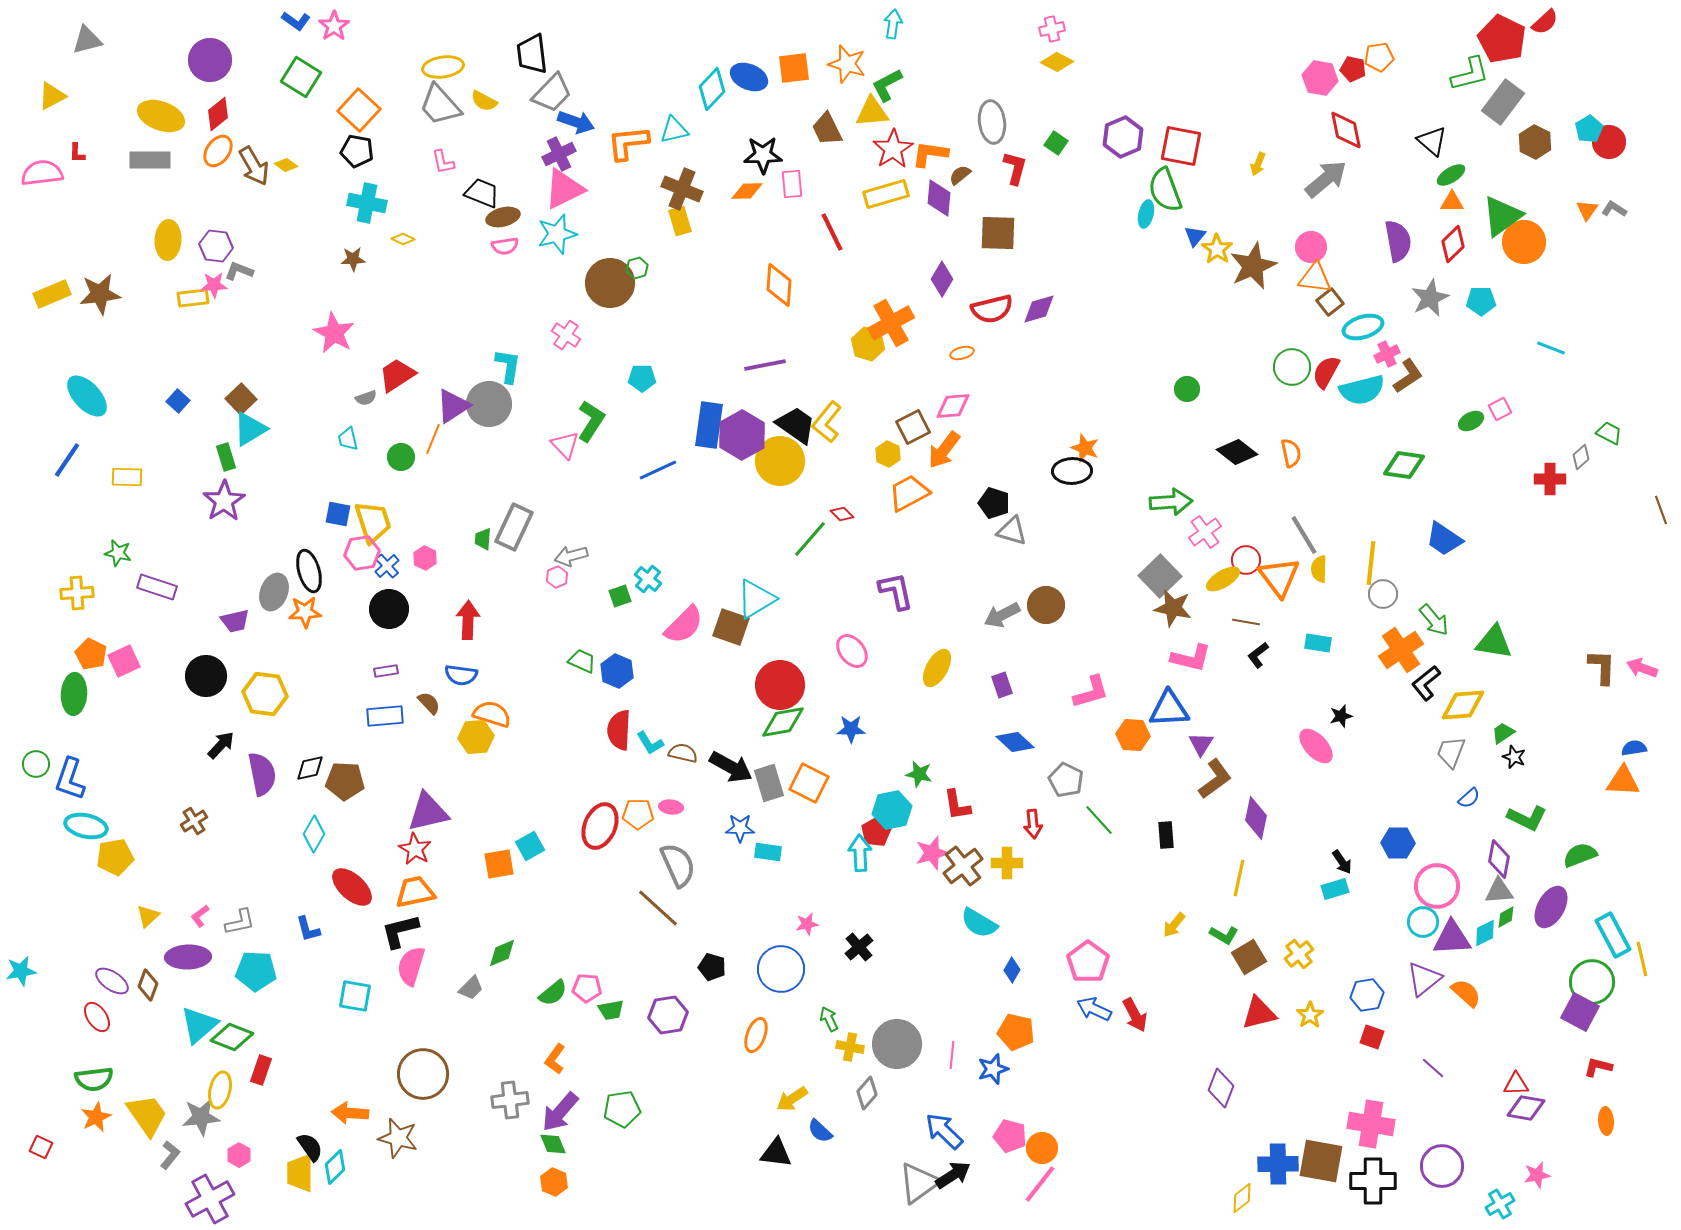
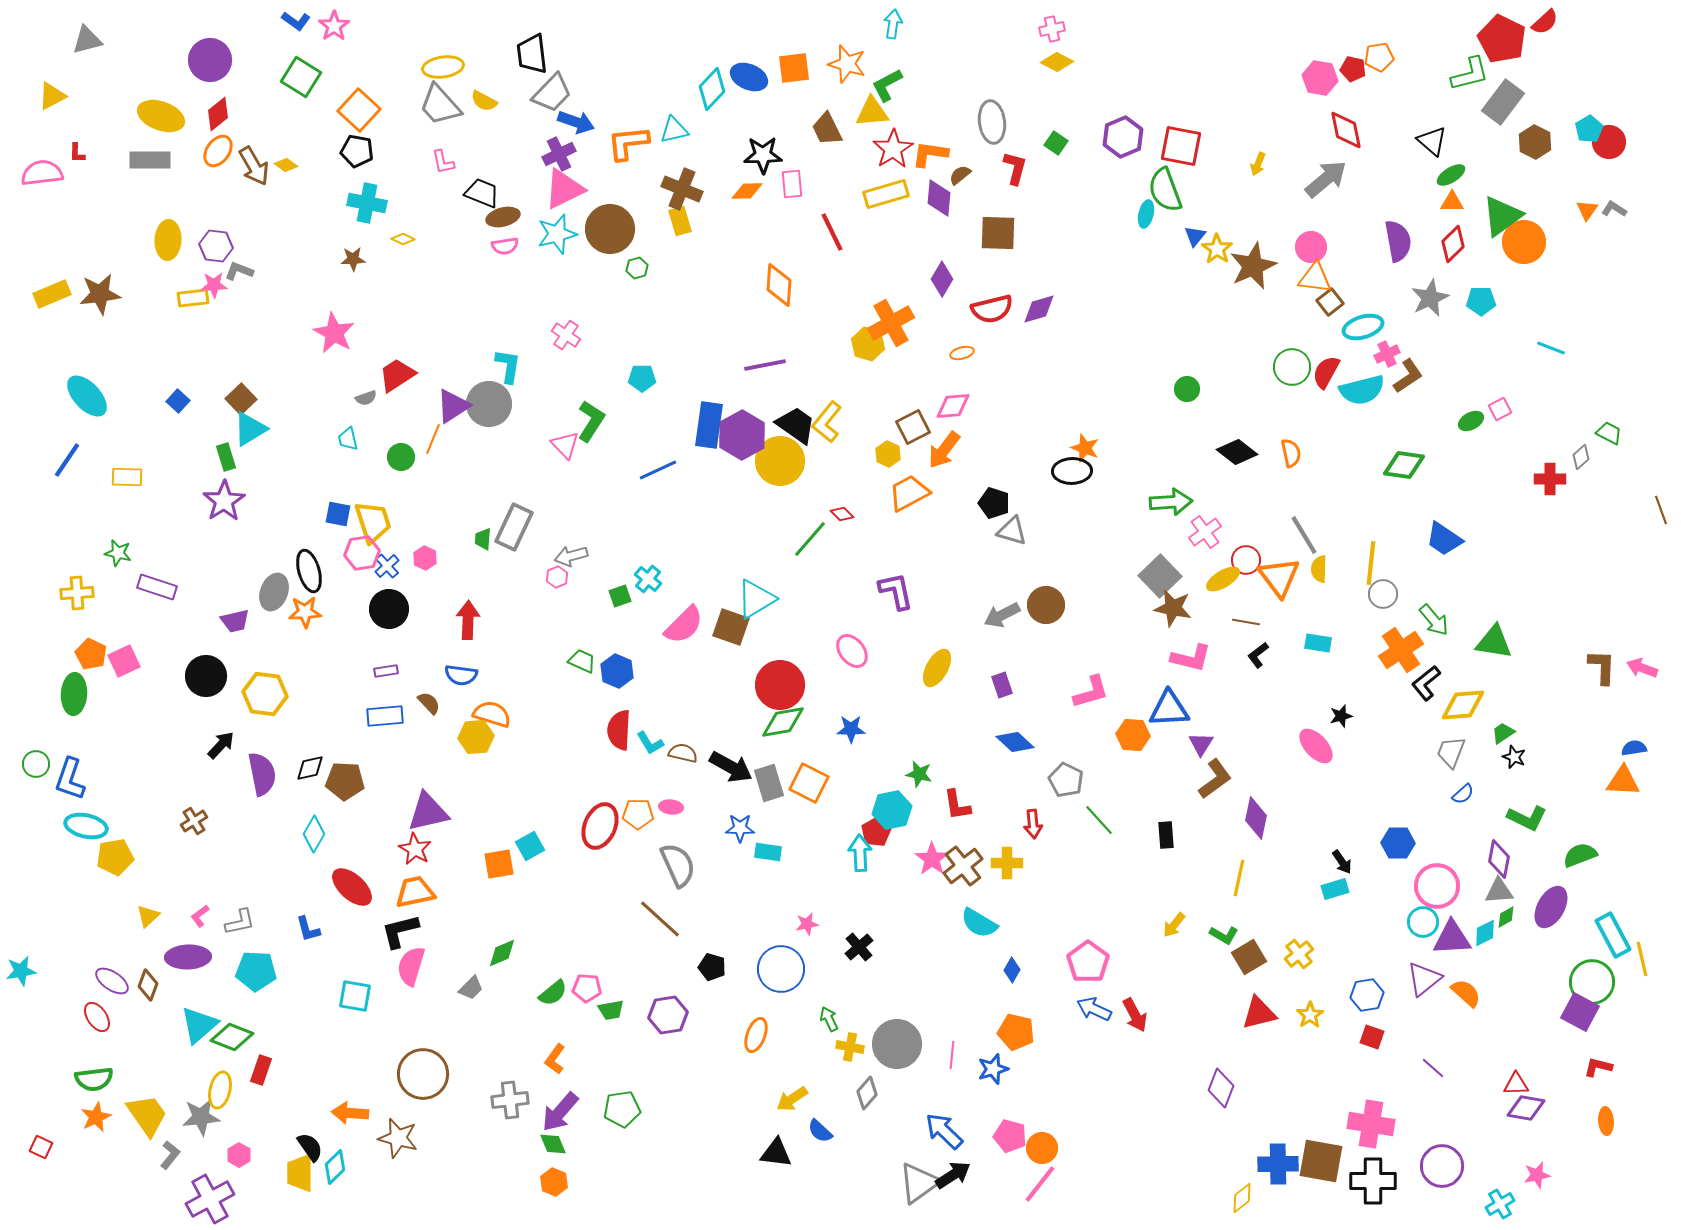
brown circle at (610, 283): moved 54 px up
blue semicircle at (1469, 798): moved 6 px left, 4 px up
pink star at (932, 853): moved 6 px down; rotated 20 degrees counterclockwise
brown line at (658, 908): moved 2 px right, 11 px down
